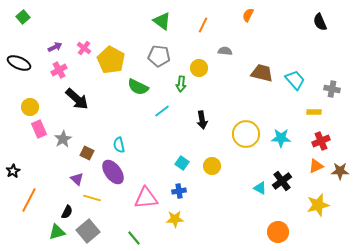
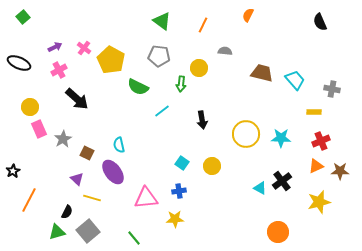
yellow star at (318, 205): moved 1 px right, 3 px up
